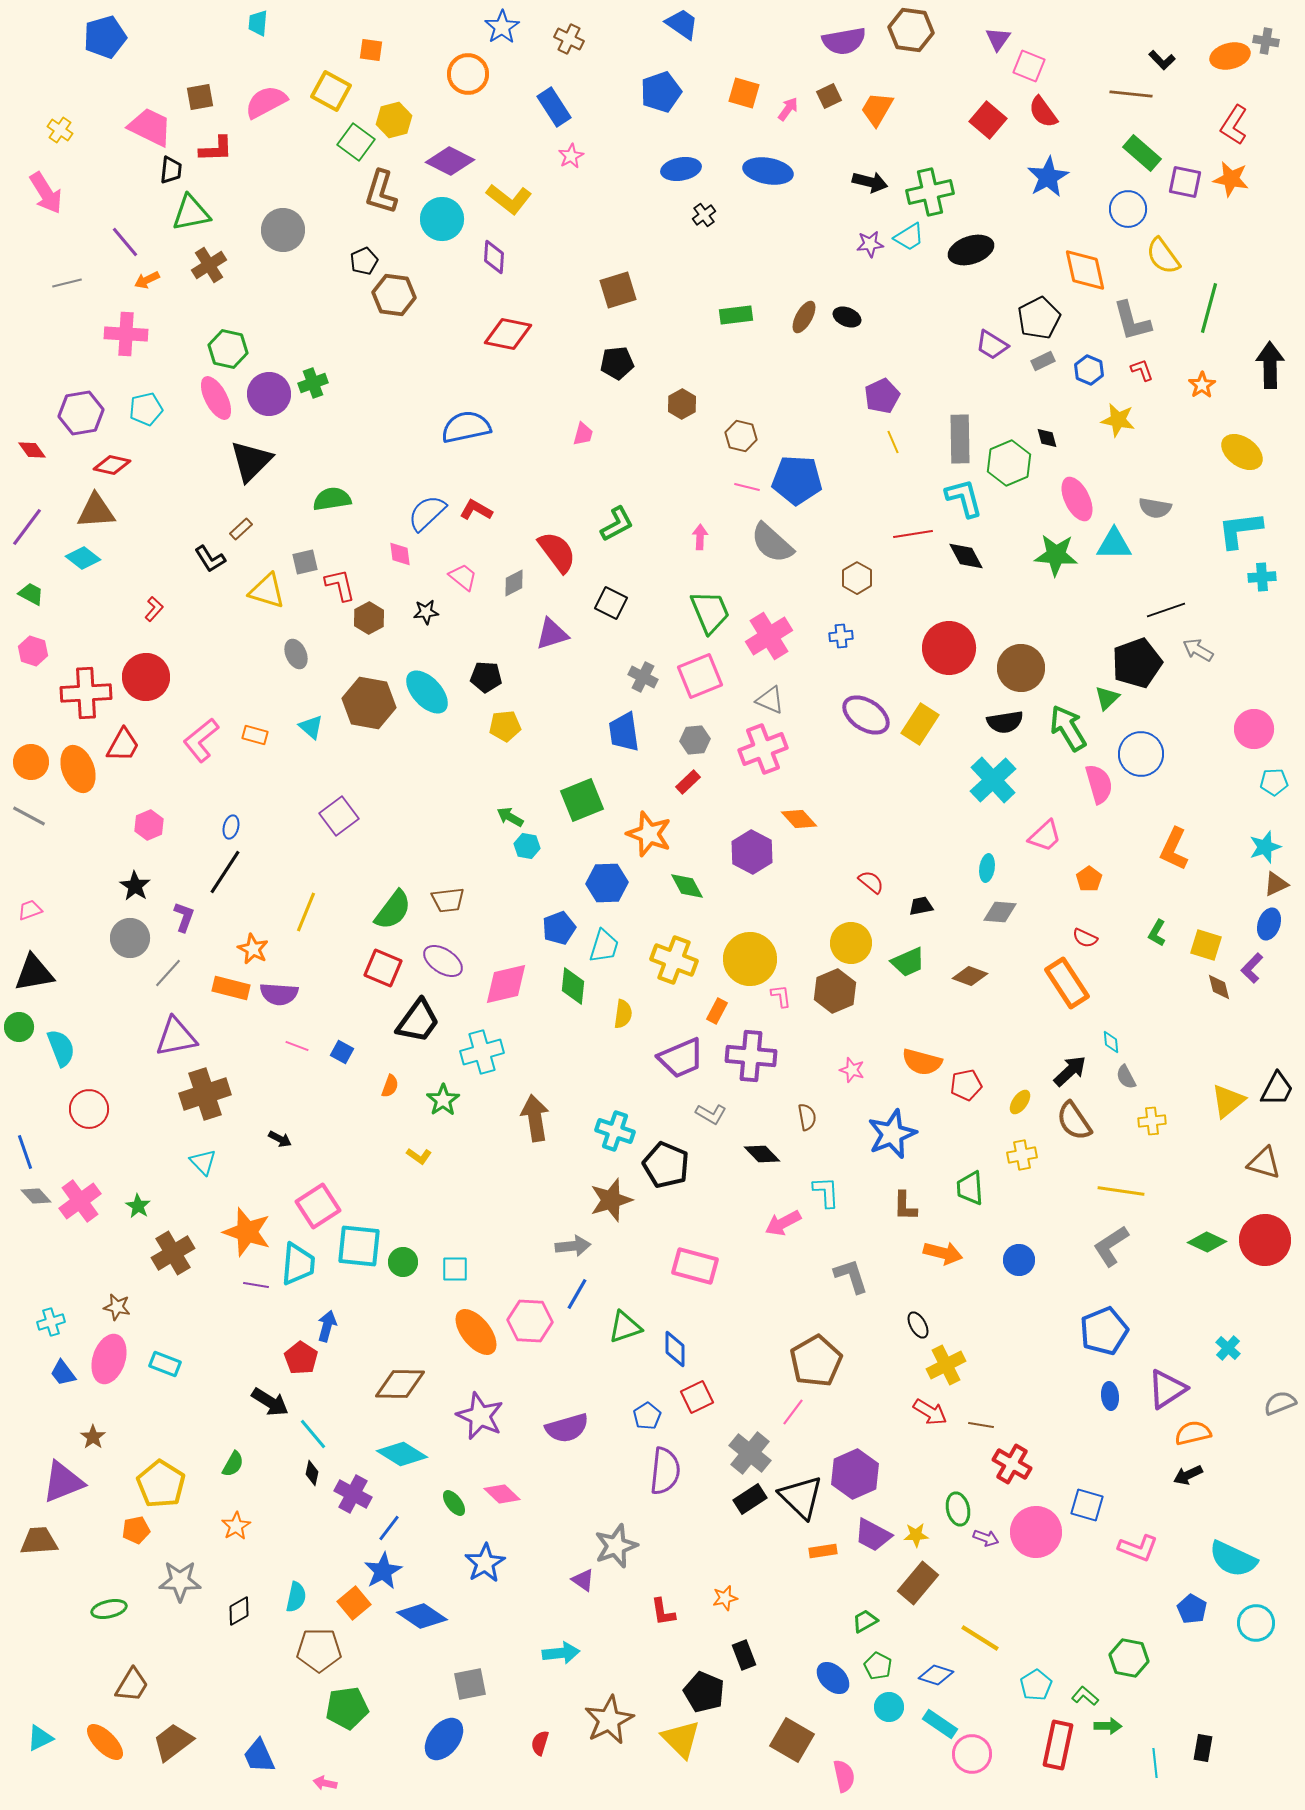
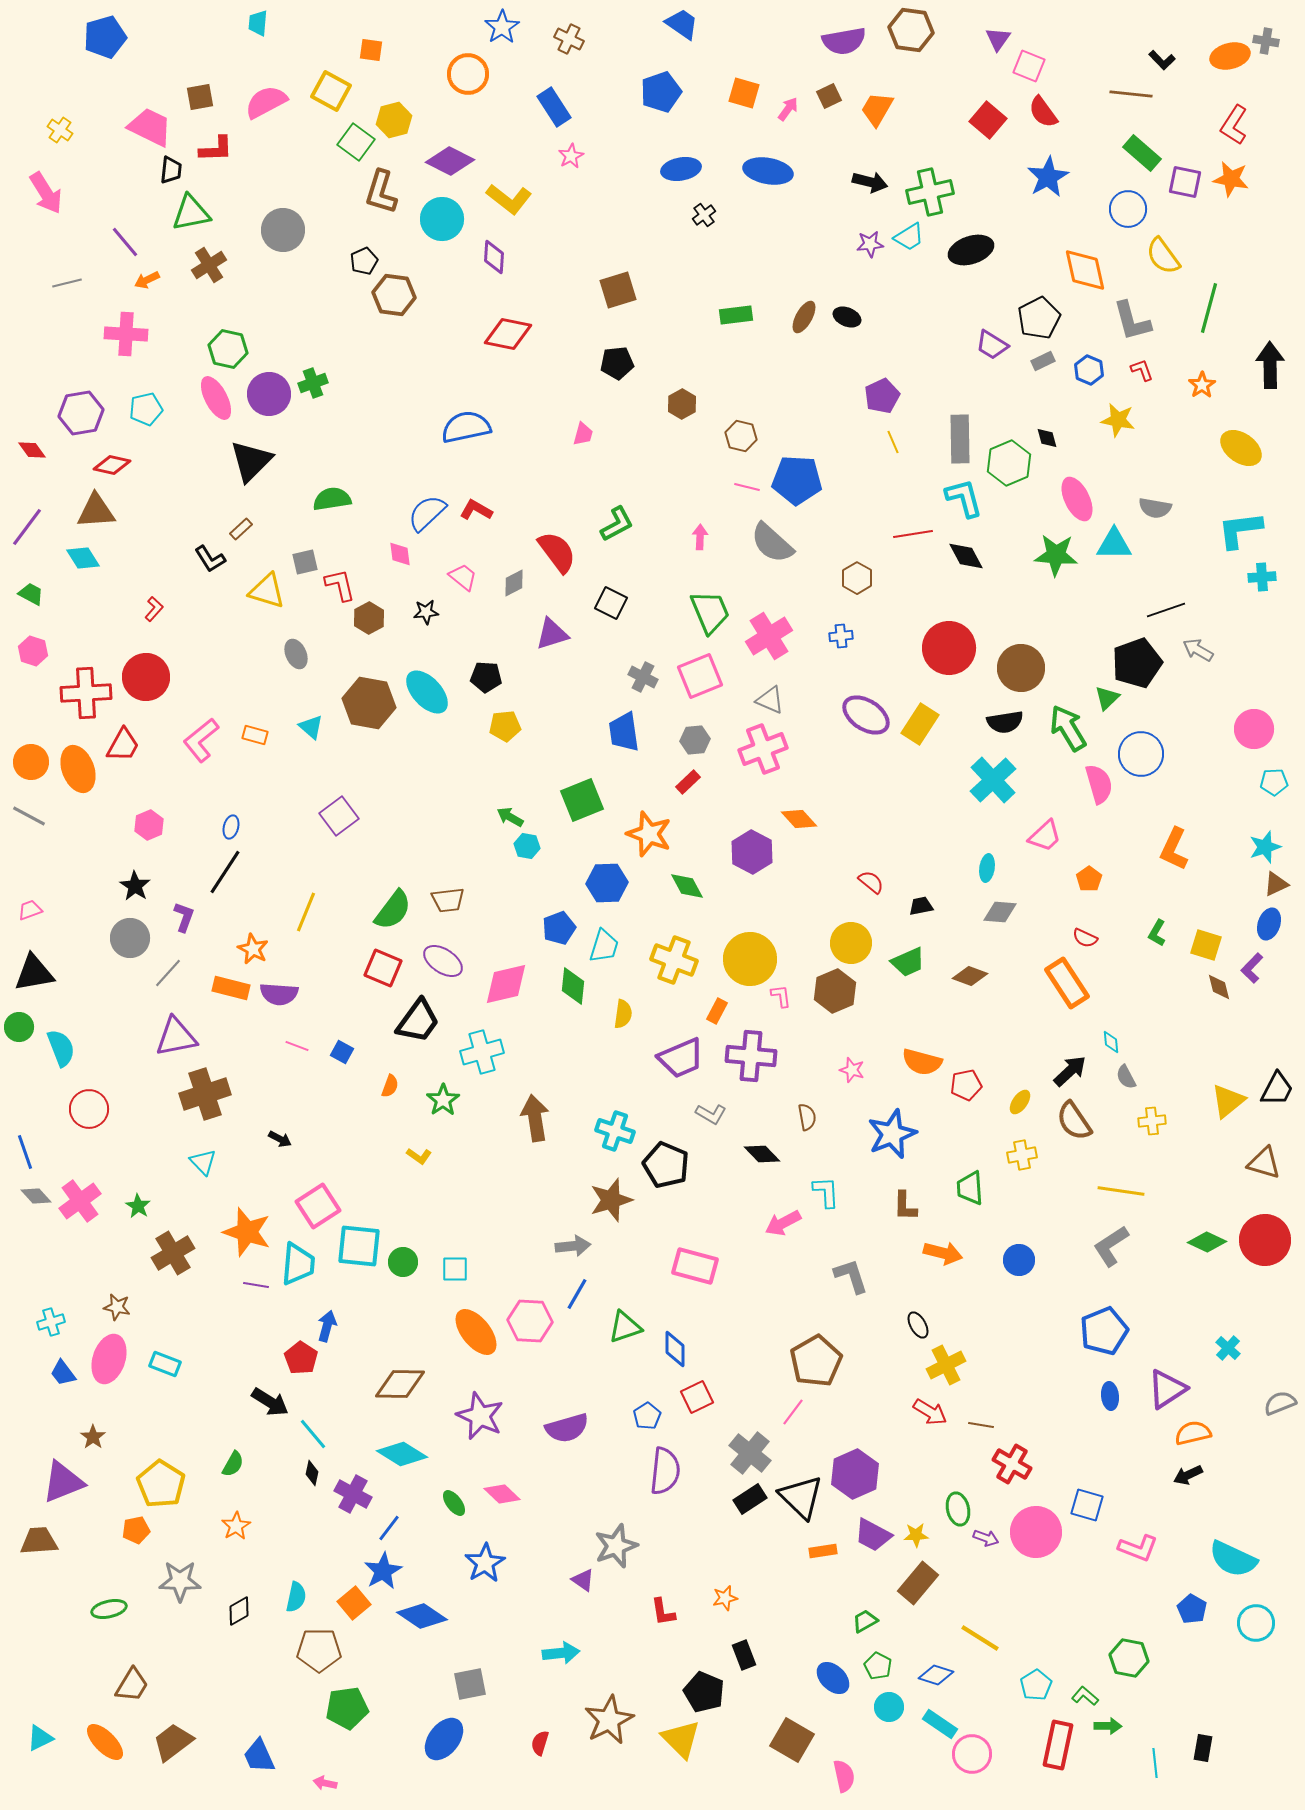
yellow ellipse at (1242, 452): moved 1 px left, 4 px up
cyan diamond at (83, 558): rotated 20 degrees clockwise
